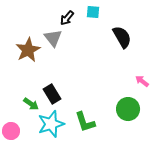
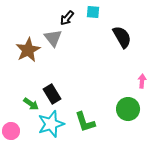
pink arrow: rotated 56 degrees clockwise
